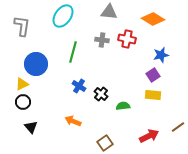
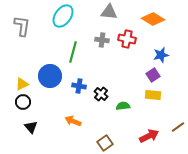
blue circle: moved 14 px right, 12 px down
blue cross: rotated 24 degrees counterclockwise
